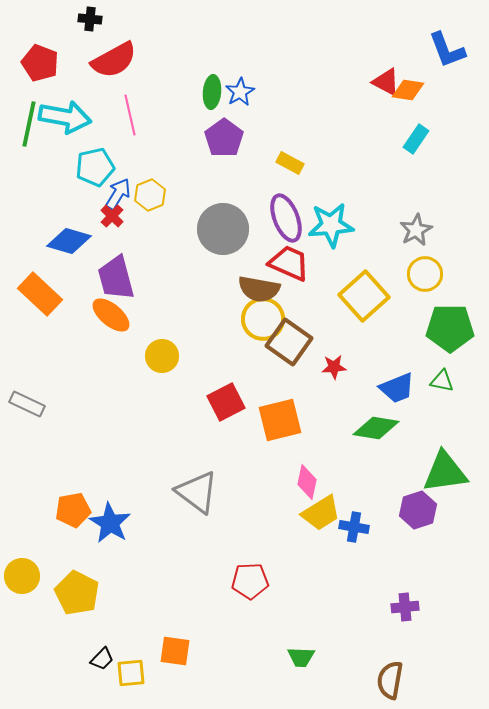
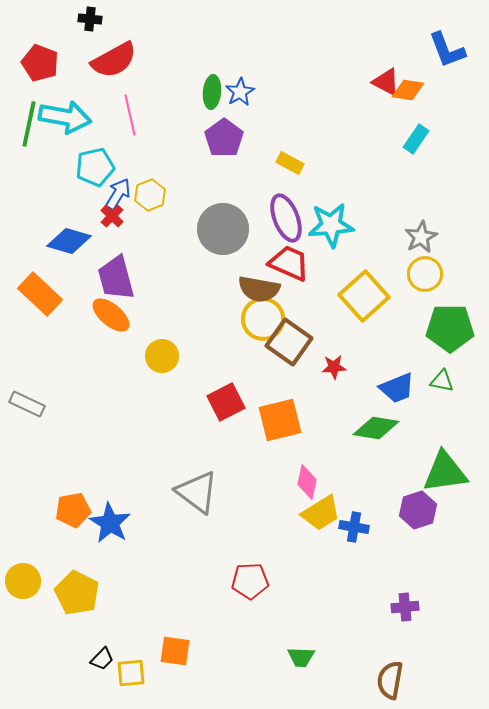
gray star at (416, 230): moved 5 px right, 7 px down
yellow circle at (22, 576): moved 1 px right, 5 px down
